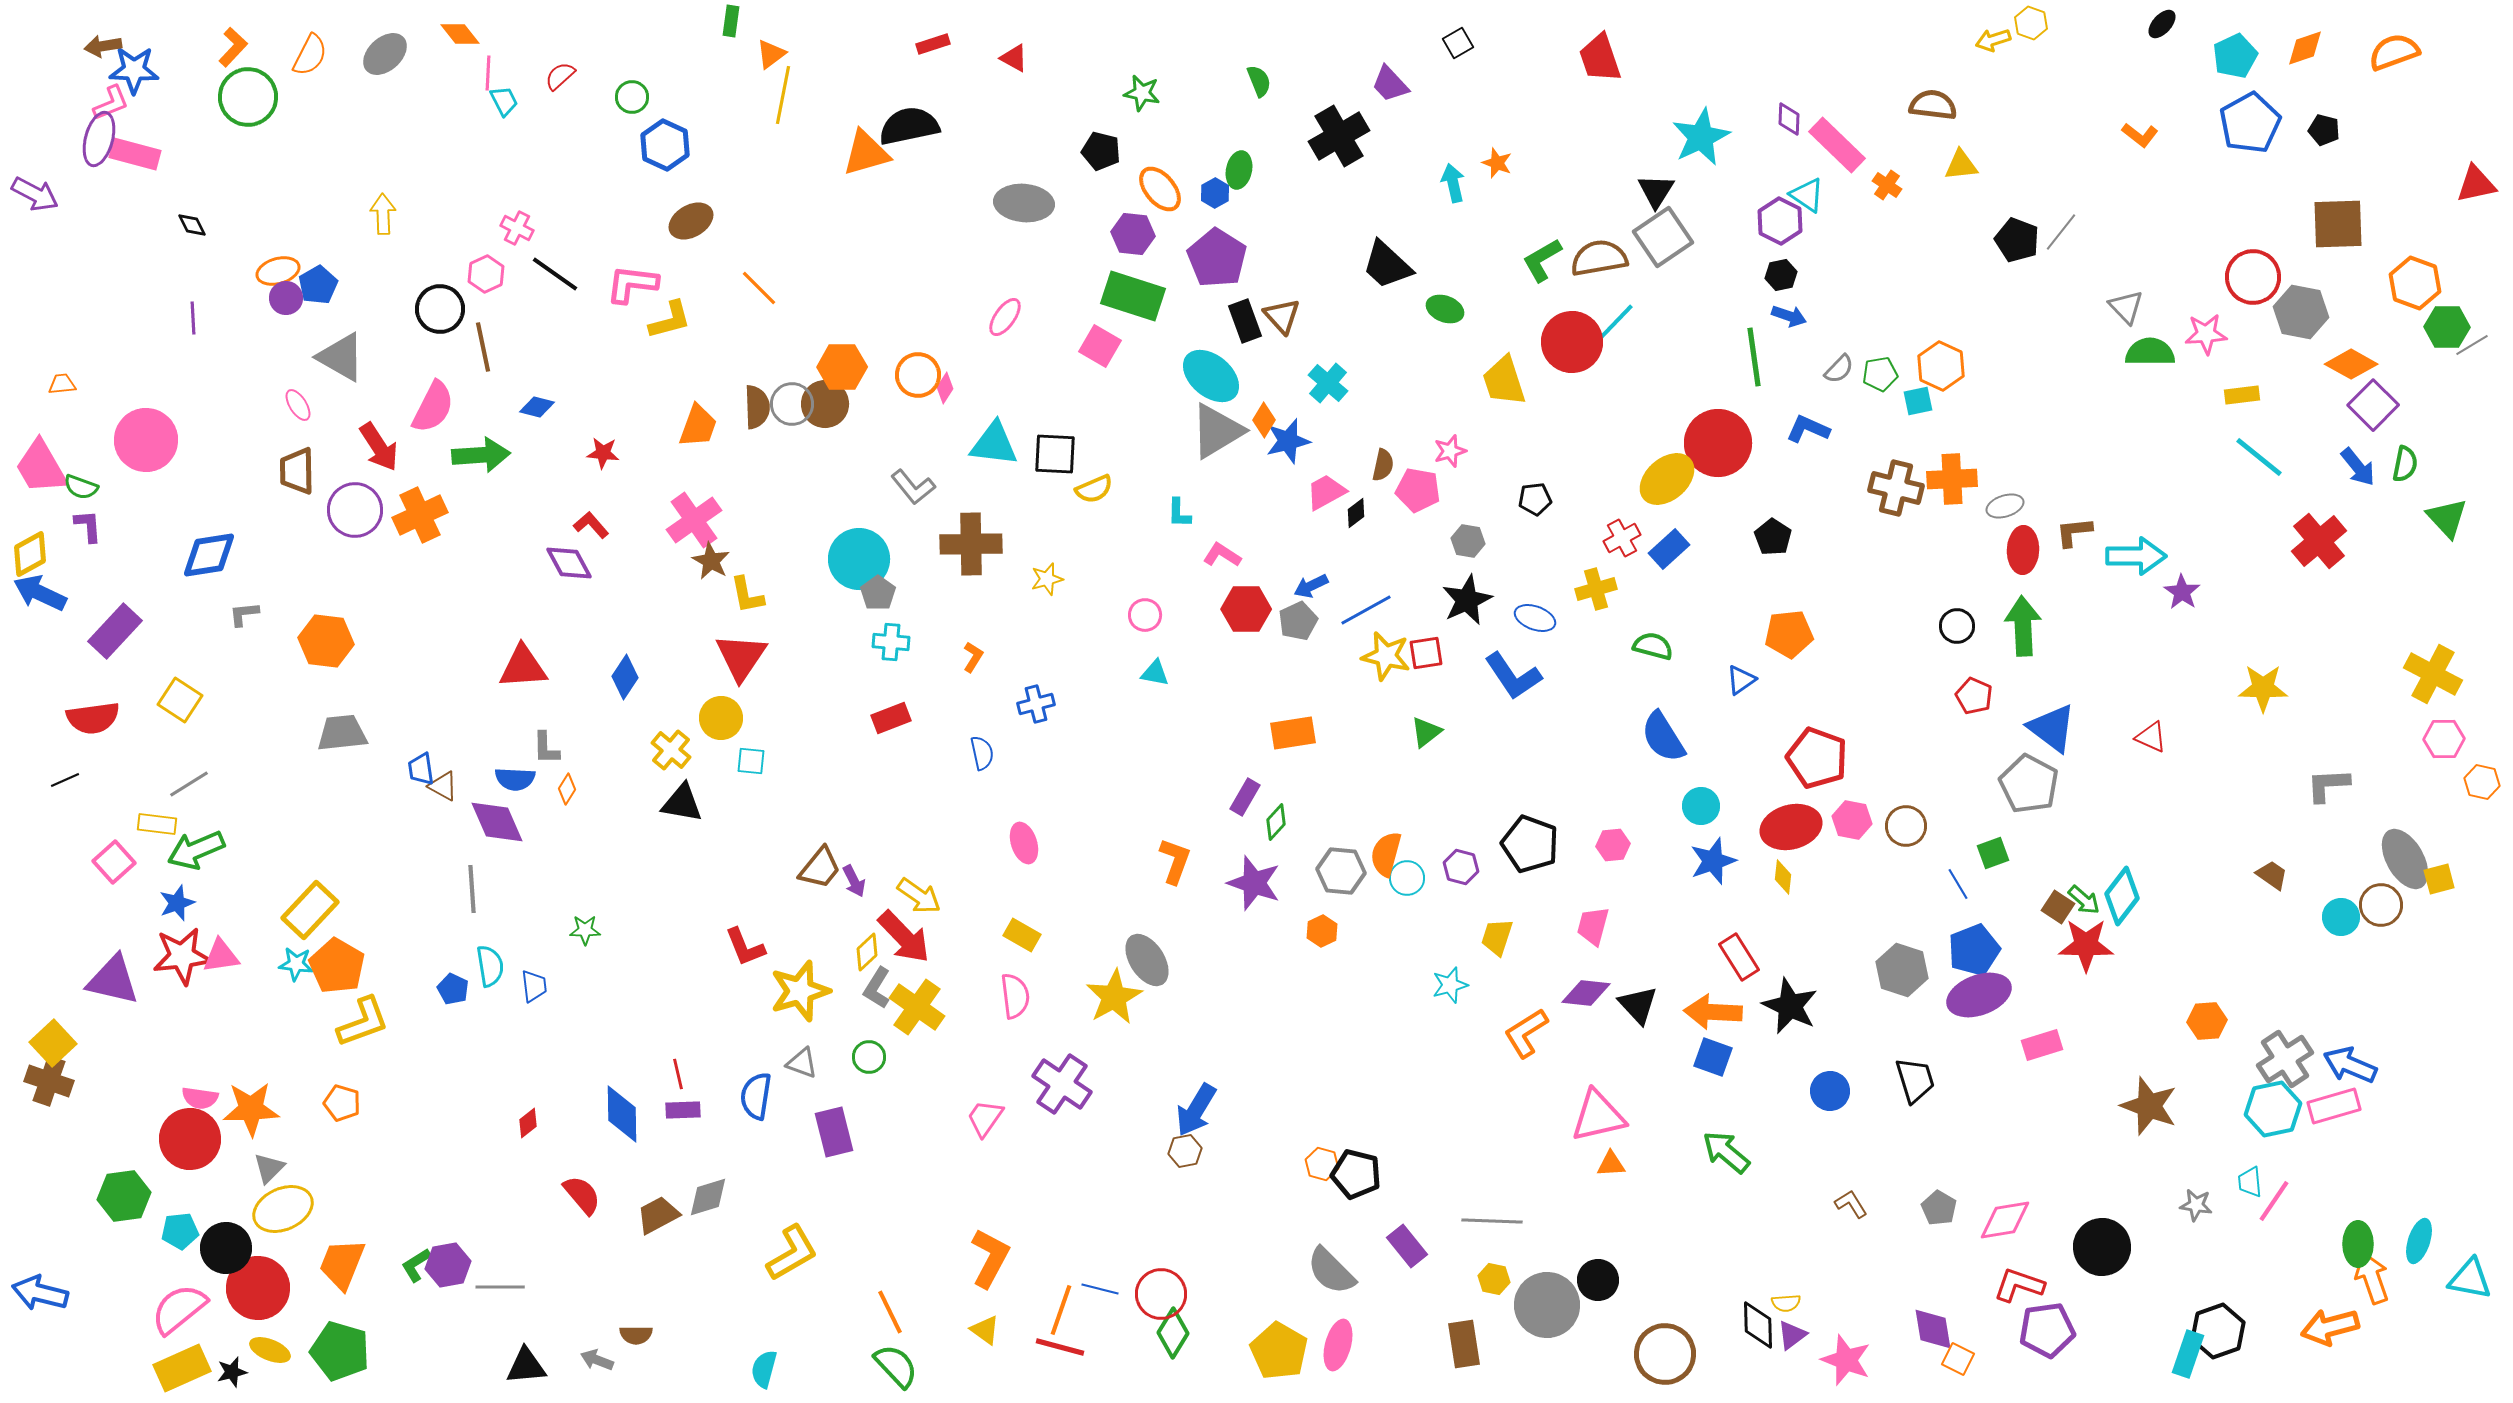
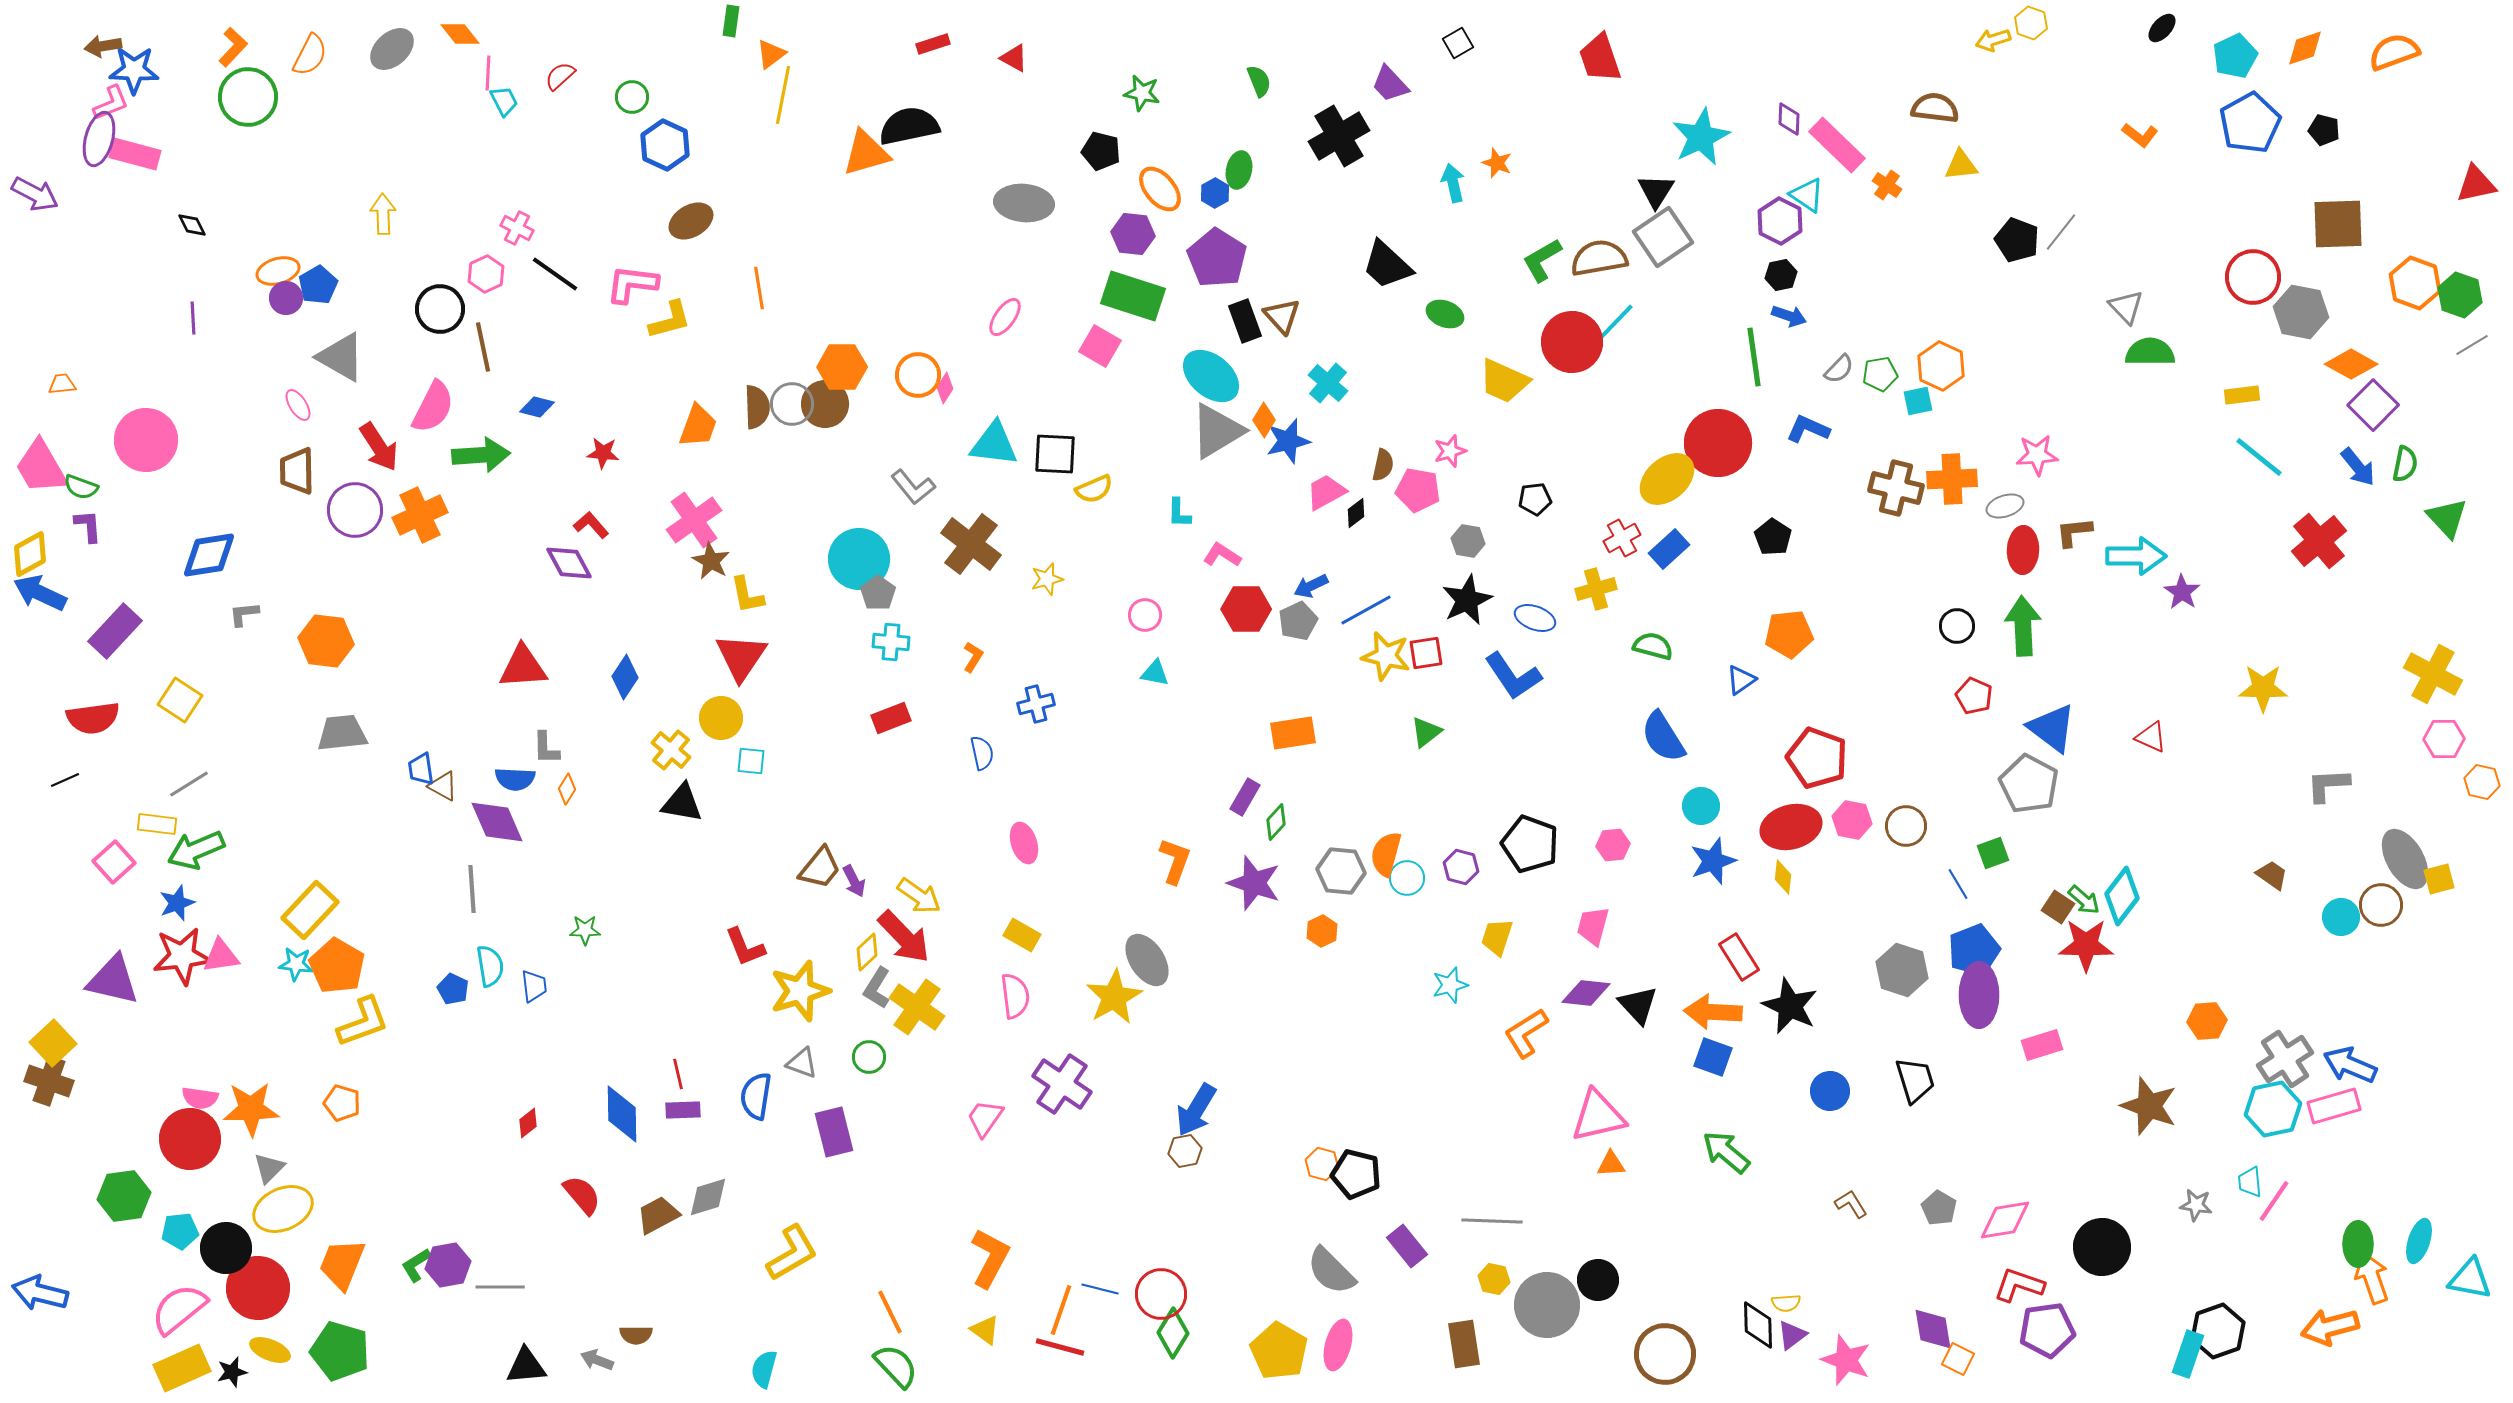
black ellipse at (2162, 24): moved 4 px down
gray ellipse at (385, 54): moved 7 px right, 5 px up
brown semicircle at (1933, 105): moved 2 px right, 3 px down
orange line at (759, 288): rotated 36 degrees clockwise
green ellipse at (1445, 309): moved 5 px down
green hexagon at (2447, 327): moved 13 px right, 32 px up; rotated 18 degrees clockwise
pink star at (2206, 334): moved 169 px left, 121 px down
yellow trapezoid at (1504, 381): rotated 48 degrees counterclockwise
brown cross at (971, 544): rotated 38 degrees clockwise
purple ellipse at (1979, 995): rotated 70 degrees counterclockwise
